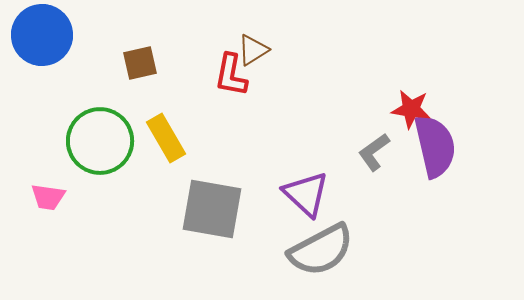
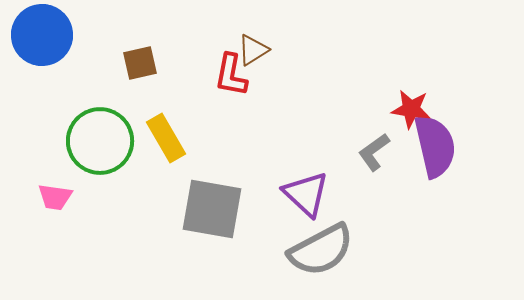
pink trapezoid: moved 7 px right
